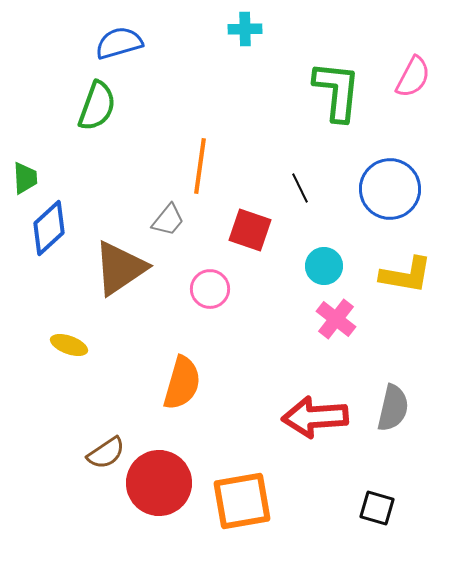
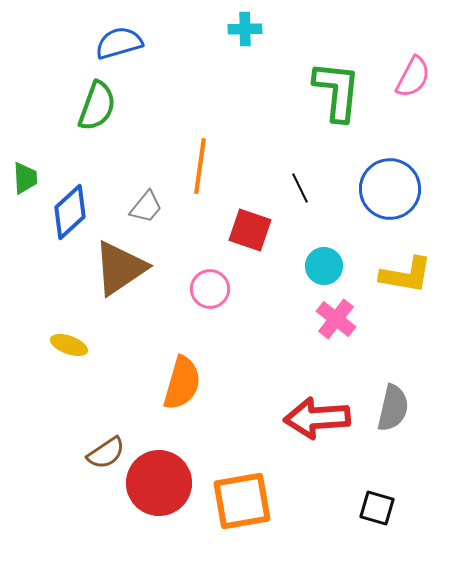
gray trapezoid: moved 22 px left, 13 px up
blue diamond: moved 21 px right, 16 px up
red arrow: moved 2 px right, 1 px down
